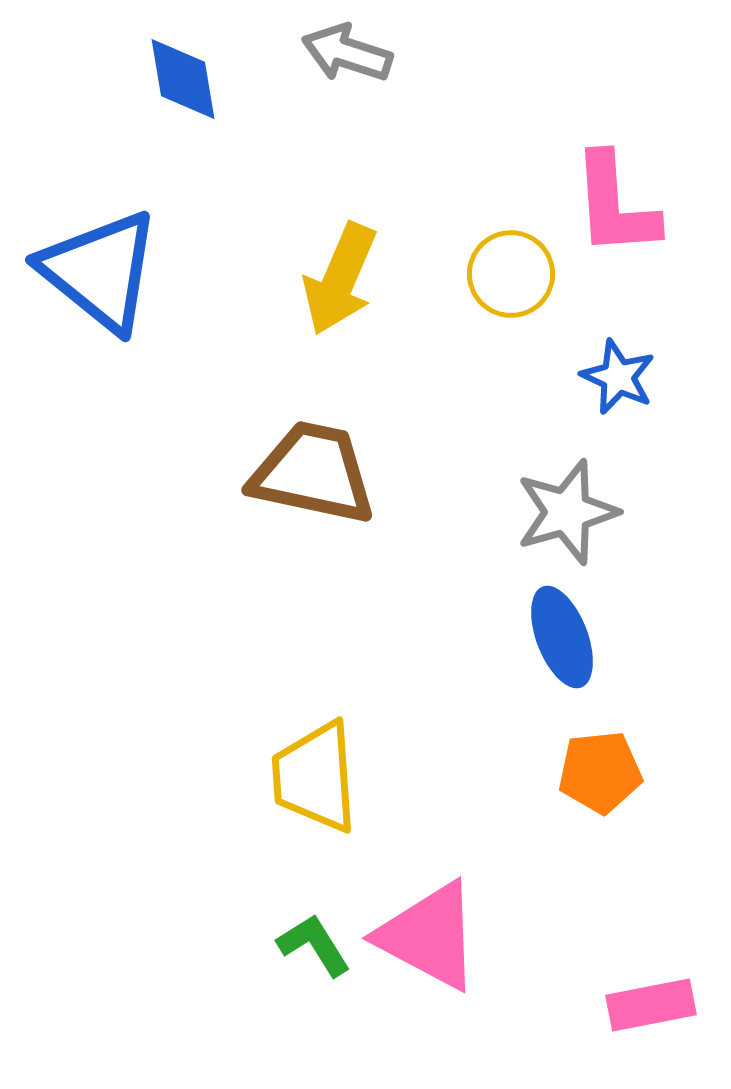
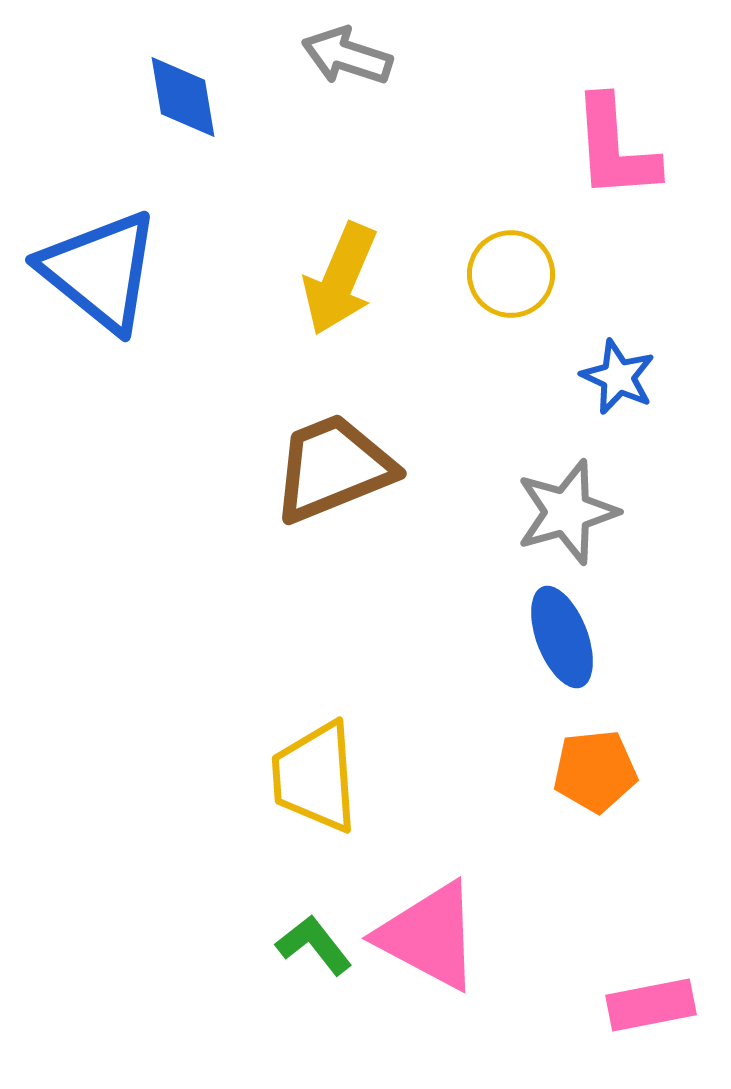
gray arrow: moved 3 px down
blue diamond: moved 18 px down
pink L-shape: moved 57 px up
brown trapezoid: moved 20 px right, 5 px up; rotated 34 degrees counterclockwise
orange pentagon: moved 5 px left, 1 px up
green L-shape: rotated 6 degrees counterclockwise
